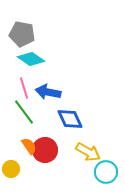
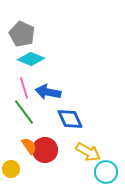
gray pentagon: rotated 15 degrees clockwise
cyan diamond: rotated 12 degrees counterclockwise
